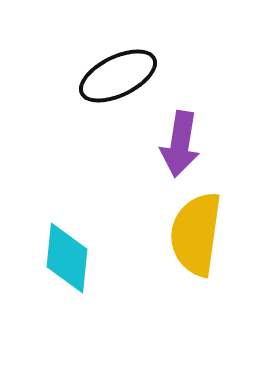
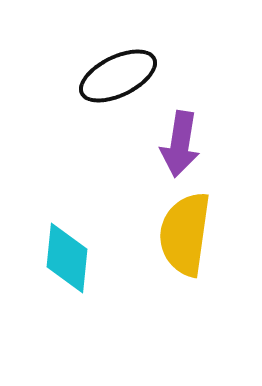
yellow semicircle: moved 11 px left
